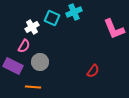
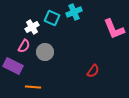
gray circle: moved 5 px right, 10 px up
